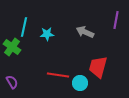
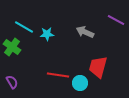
purple line: rotated 72 degrees counterclockwise
cyan line: rotated 72 degrees counterclockwise
